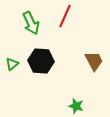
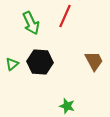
black hexagon: moved 1 px left, 1 px down
green star: moved 9 px left
